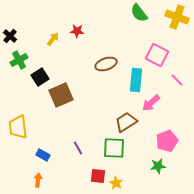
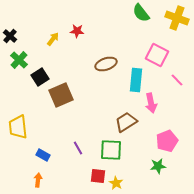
green semicircle: moved 2 px right
yellow cross: moved 1 px down
green cross: rotated 18 degrees counterclockwise
pink arrow: rotated 60 degrees counterclockwise
green square: moved 3 px left, 2 px down
